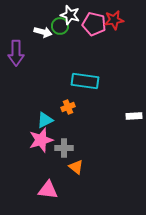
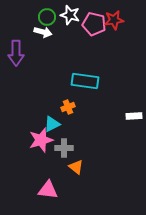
green circle: moved 13 px left, 9 px up
cyan triangle: moved 7 px right, 4 px down
